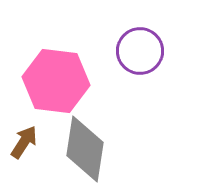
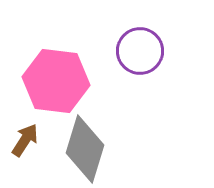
brown arrow: moved 1 px right, 2 px up
gray diamond: rotated 8 degrees clockwise
